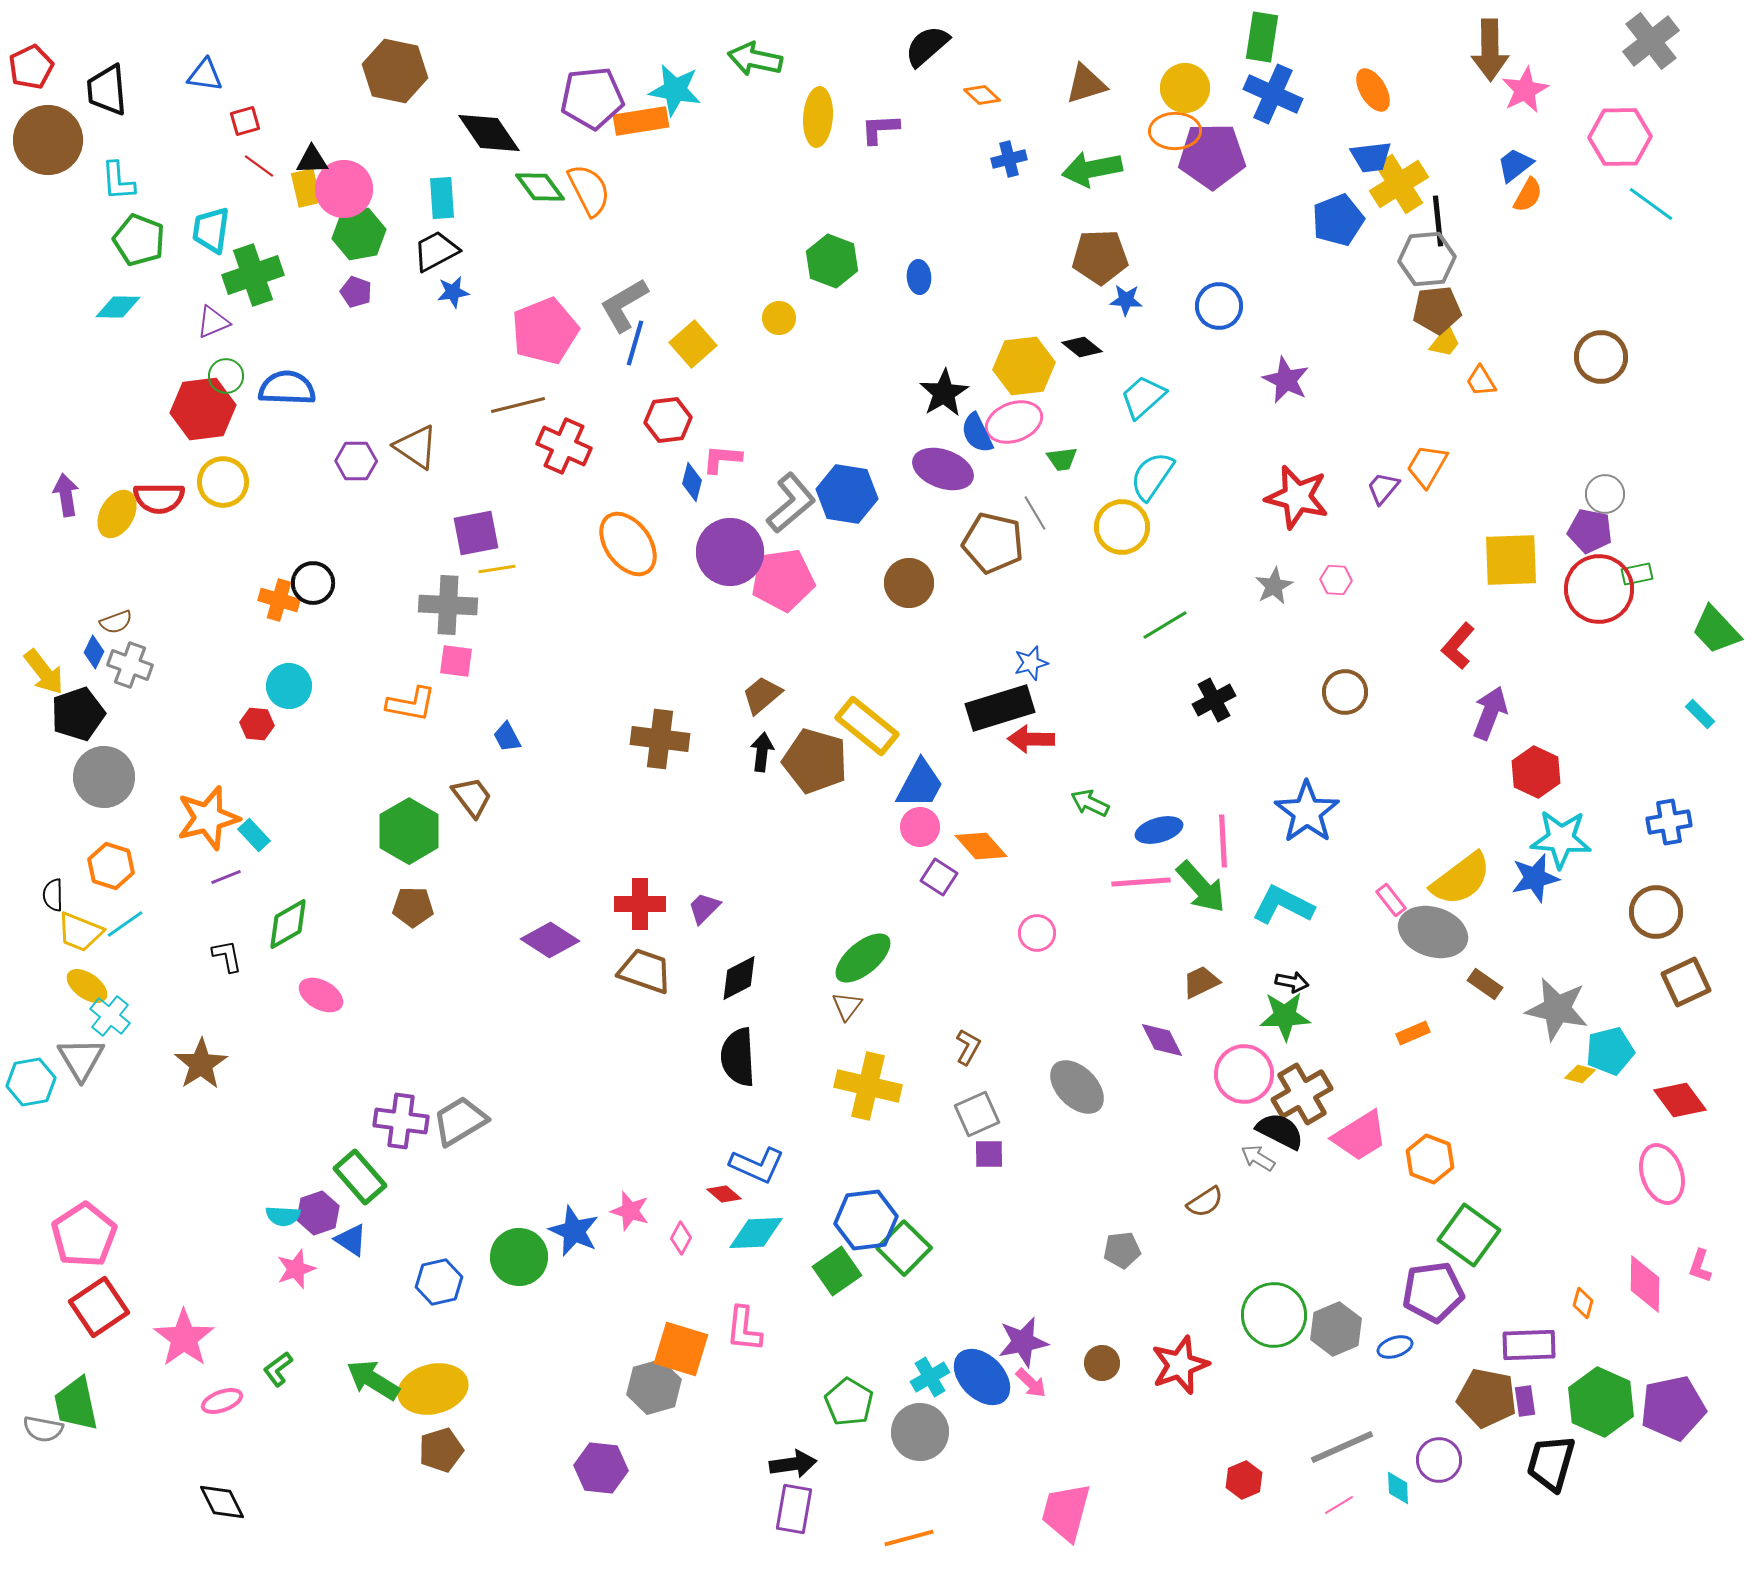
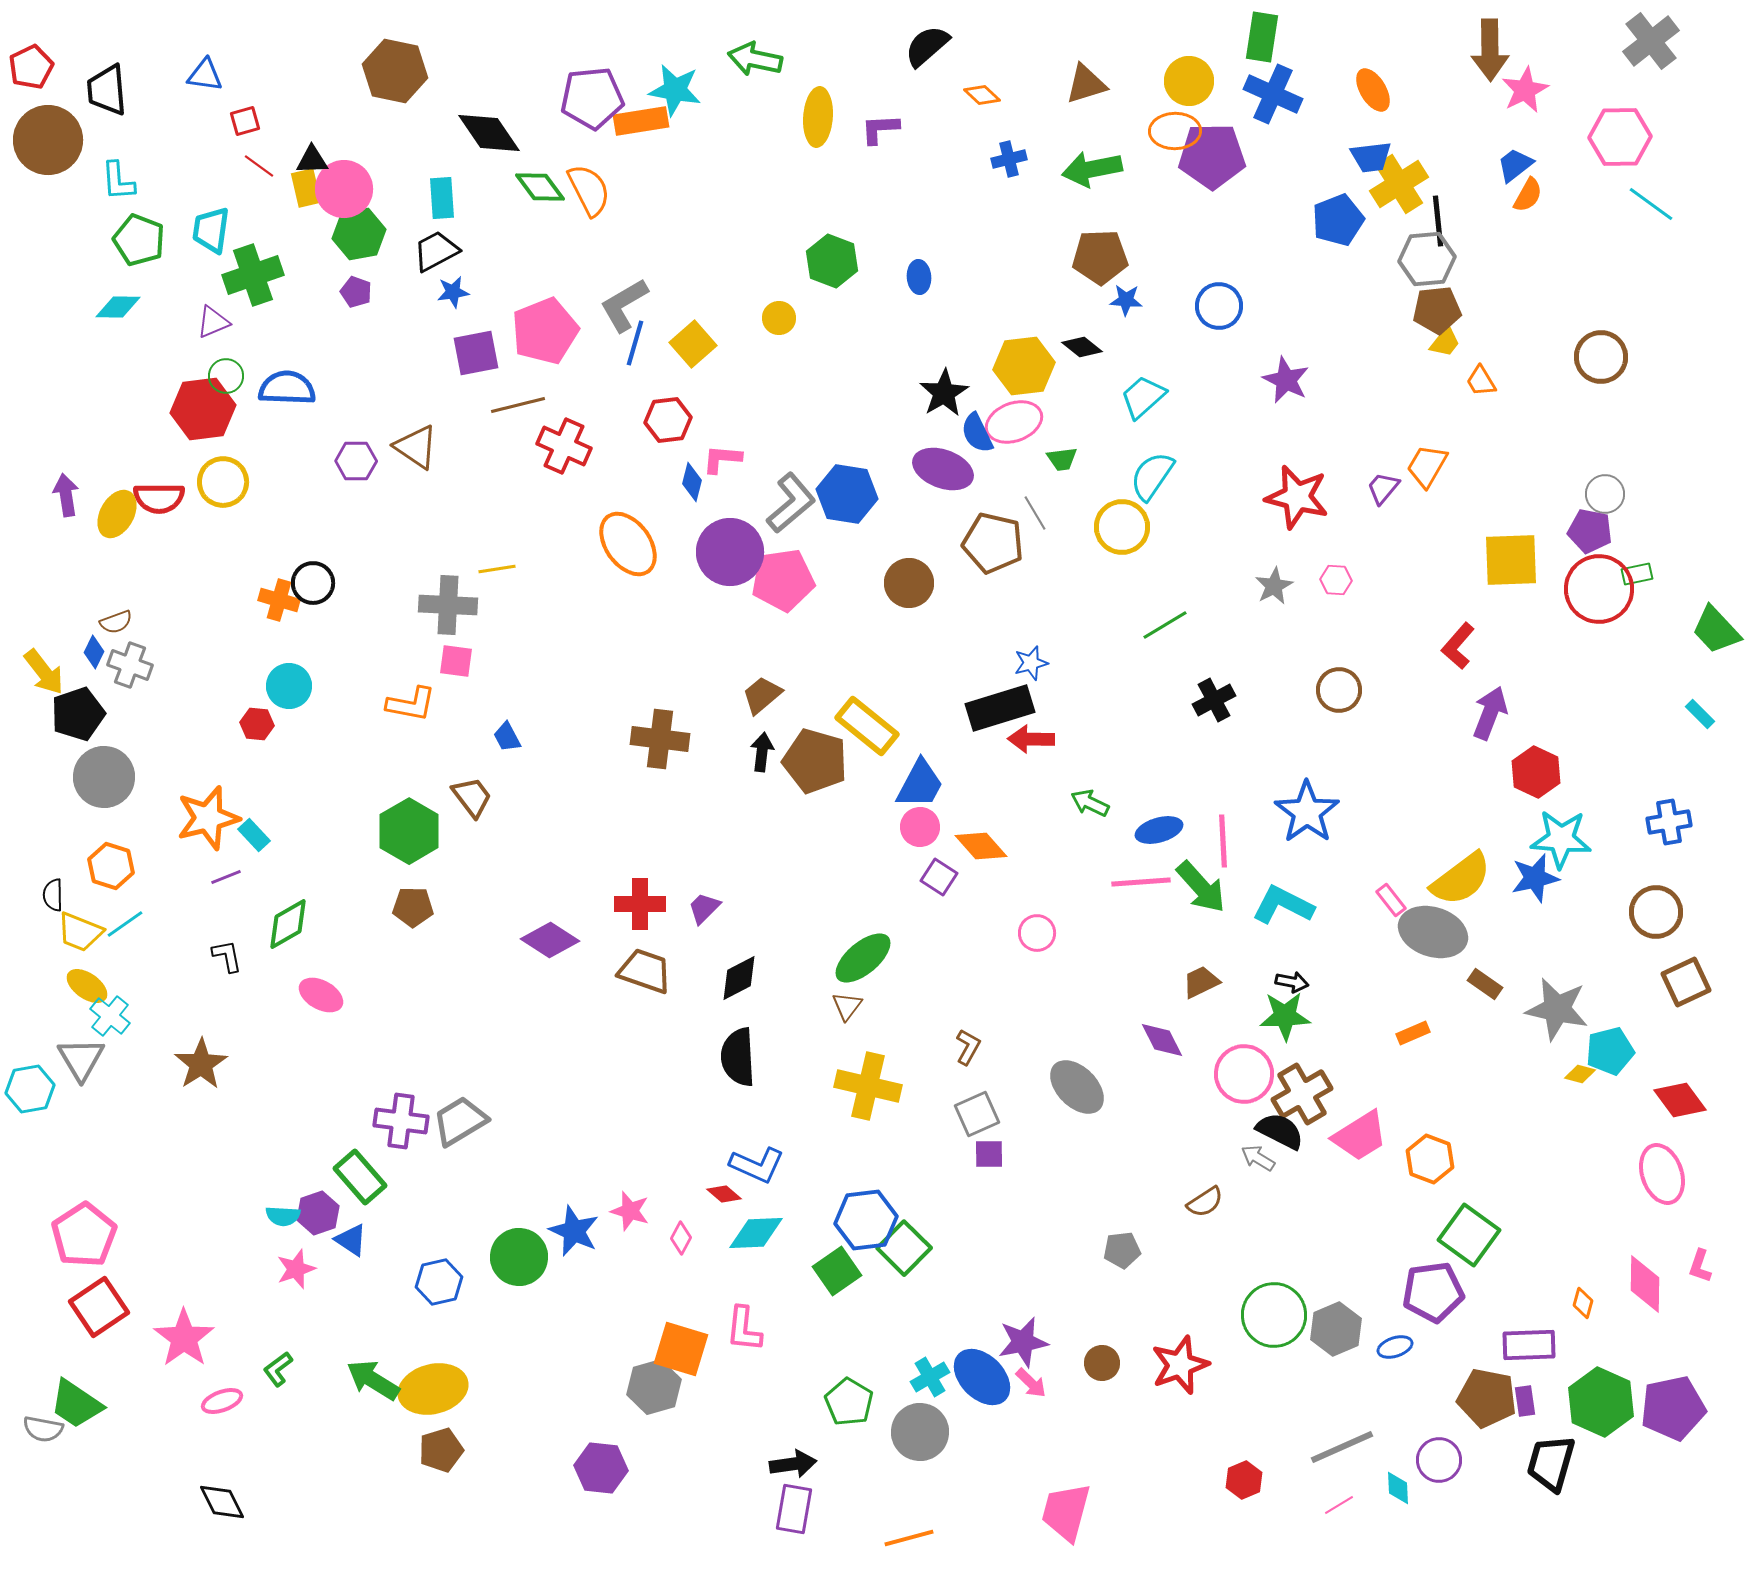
yellow circle at (1185, 88): moved 4 px right, 7 px up
purple square at (476, 533): moved 180 px up
brown circle at (1345, 692): moved 6 px left, 2 px up
cyan hexagon at (31, 1082): moved 1 px left, 7 px down
green trapezoid at (76, 1404): rotated 44 degrees counterclockwise
